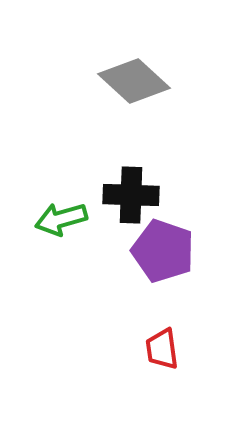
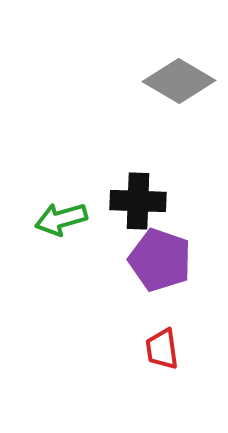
gray diamond: moved 45 px right; rotated 12 degrees counterclockwise
black cross: moved 7 px right, 6 px down
purple pentagon: moved 3 px left, 9 px down
